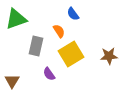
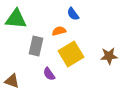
green triangle: rotated 25 degrees clockwise
orange semicircle: rotated 72 degrees counterclockwise
brown triangle: rotated 42 degrees counterclockwise
